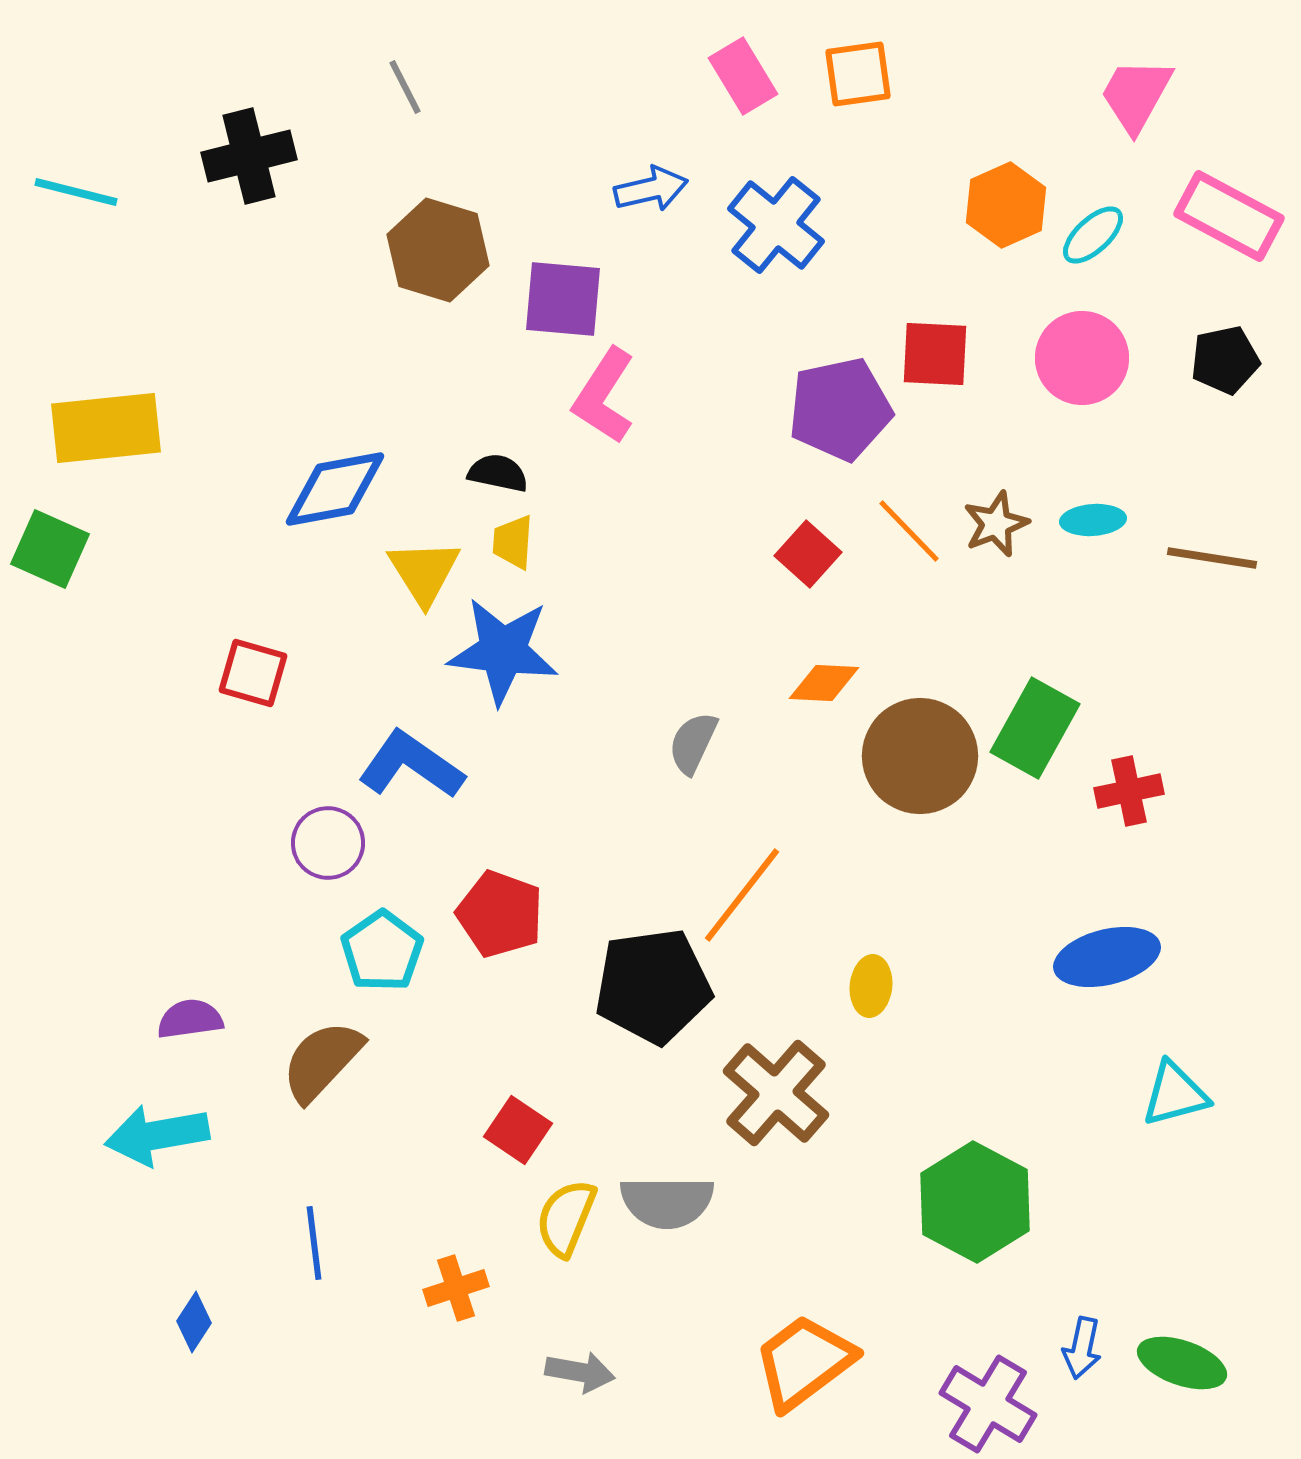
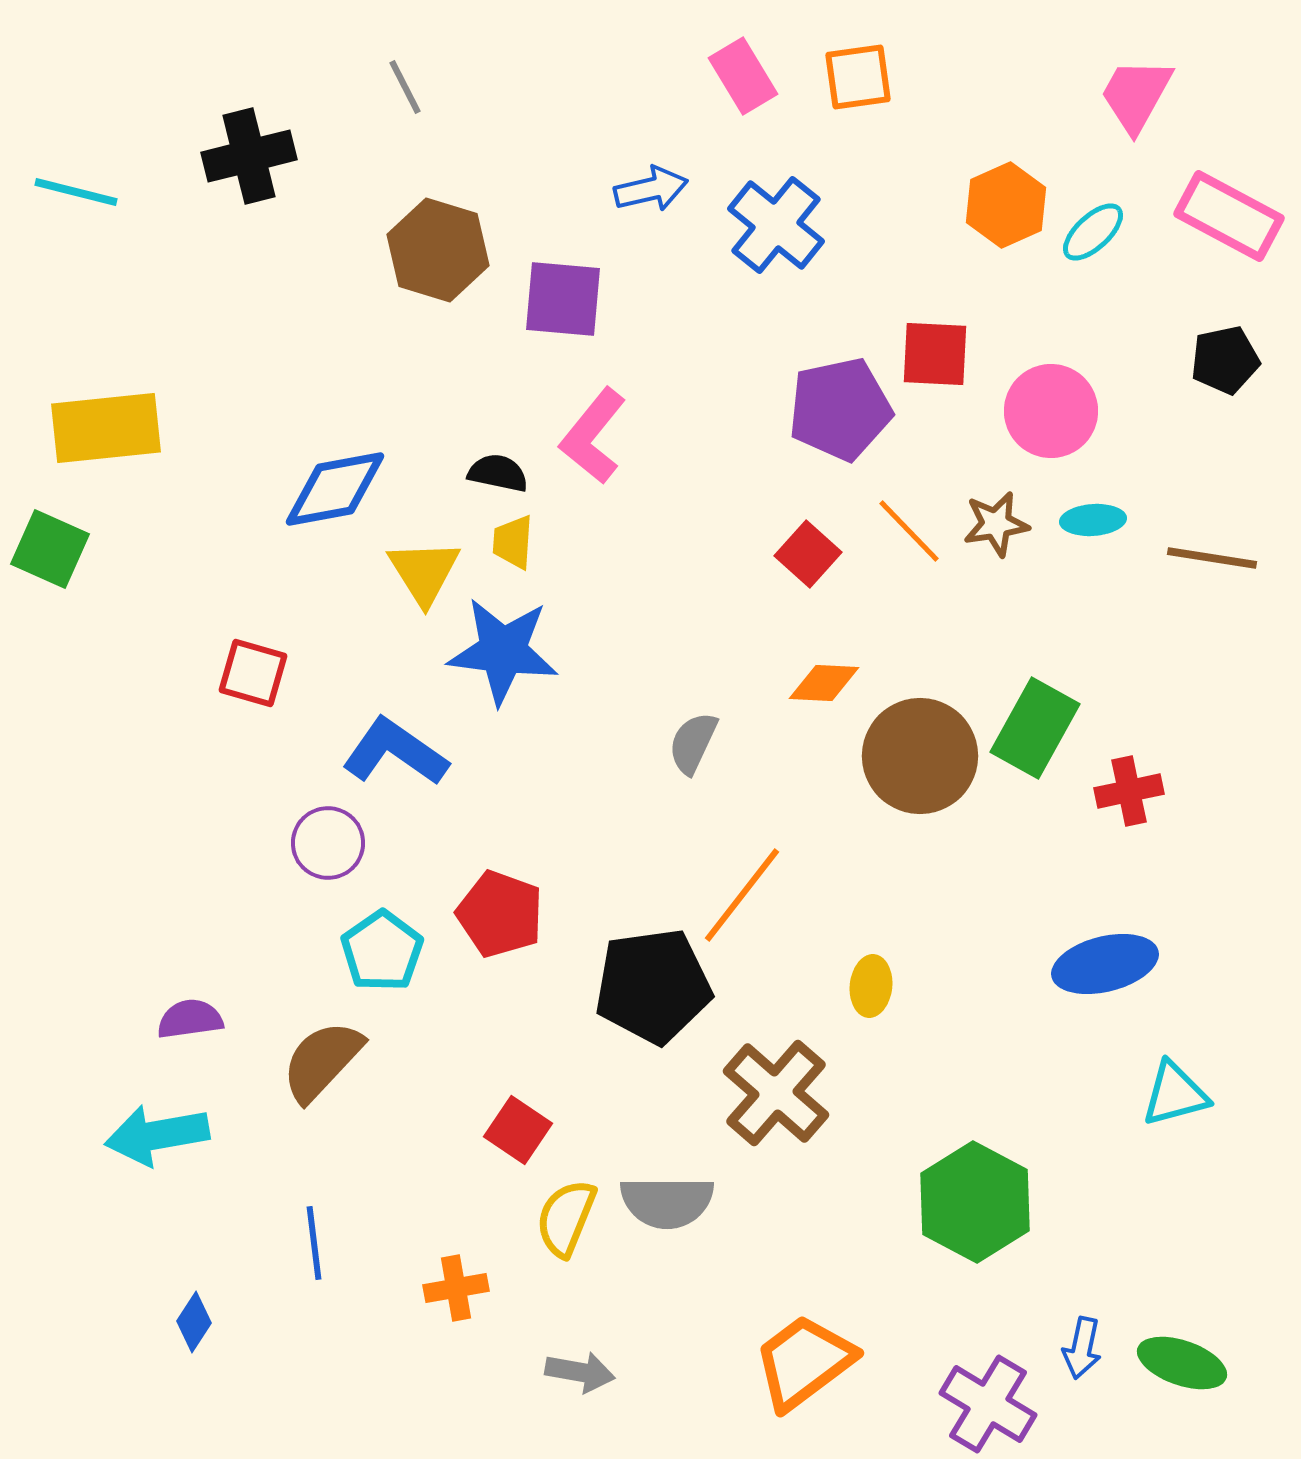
orange square at (858, 74): moved 3 px down
cyan ellipse at (1093, 235): moved 3 px up
pink circle at (1082, 358): moved 31 px left, 53 px down
pink L-shape at (604, 396): moved 11 px left, 40 px down; rotated 6 degrees clockwise
brown star at (996, 524): rotated 12 degrees clockwise
blue L-shape at (411, 765): moved 16 px left, 13 px up
blue ellipse at (1107, 957): moved 2 px left, 7 px down
orange cross at (456, 1288): rotated 8 degrees clockwise
